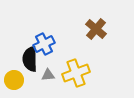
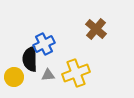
yellow circle: moved 3 px up
